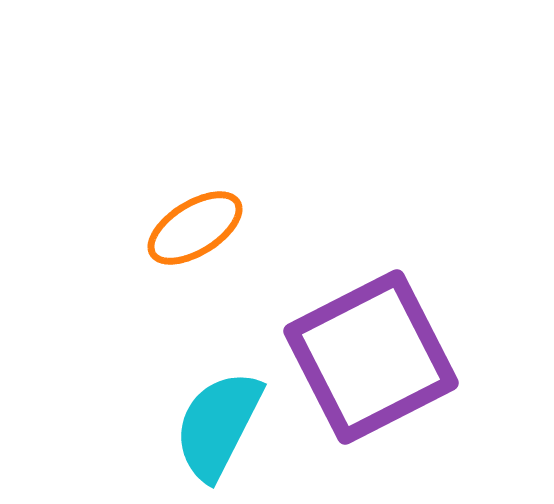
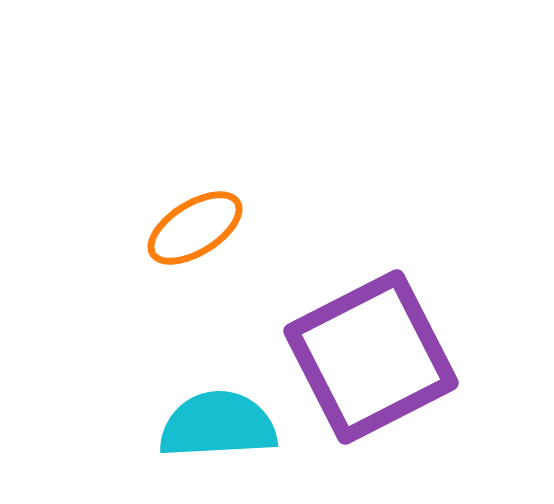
cyan semicircle: rotated 60 degrees clockwise
